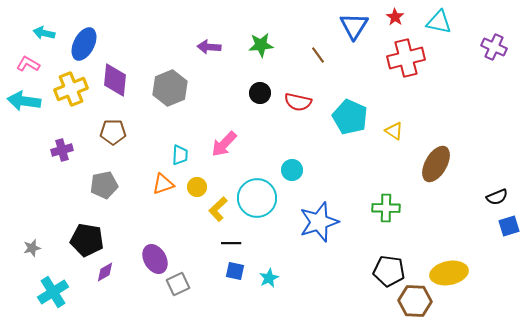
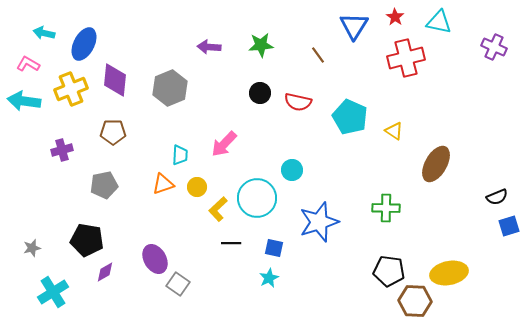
blue square at (235, 271): moved 39 px right, 23 px up
gray square at (178, 284): rotated 30 degrees counterclockwise
